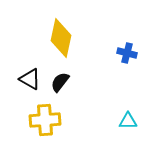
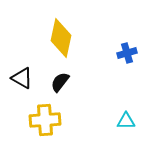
blue cross: rotated 30 degrees counterclockwise
black triangle: moved 8 px left, 1 px up
cyan triangle: moved 2 px left
